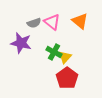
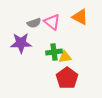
orange triangle: moved 4 px up; rotated 12 degrees counterclockwise
purple star: rotated 15 degrees counterclockwise
green cross: rotated 35 degrees counterclockwise
yellow triangle: rotated 40 degrees clockwise
